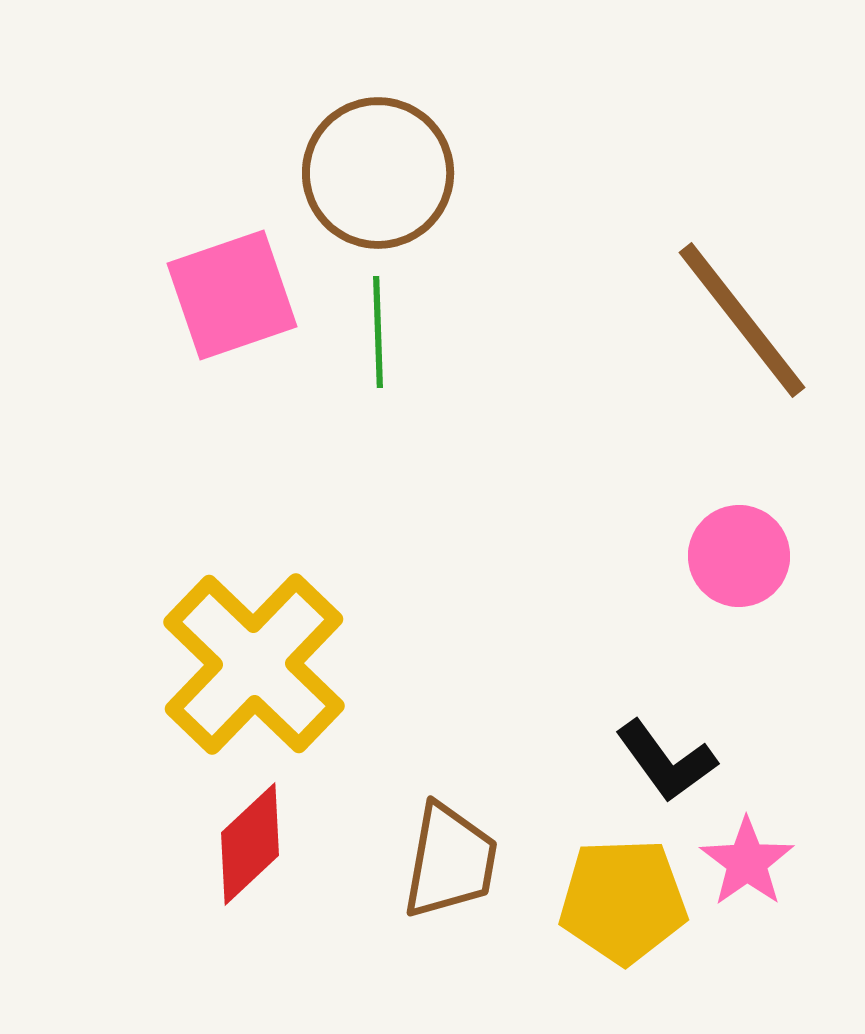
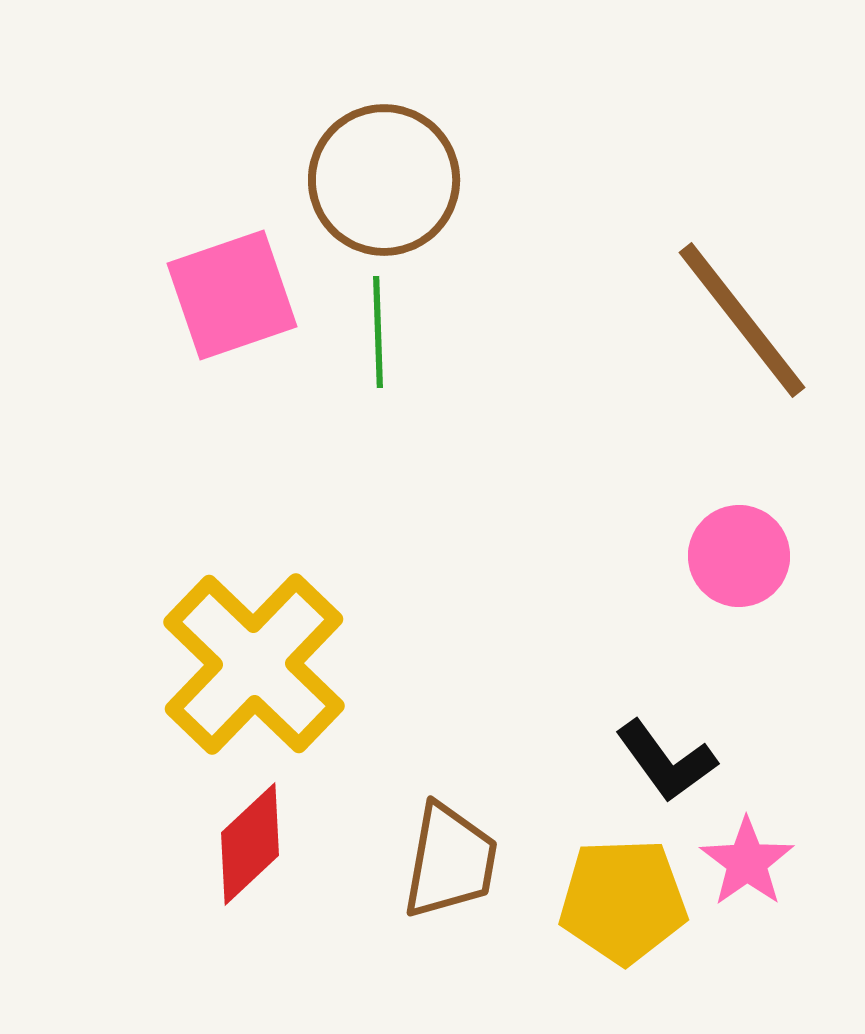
brown circle: moved 6 px right, 7 px down
